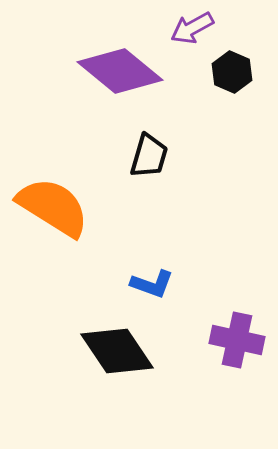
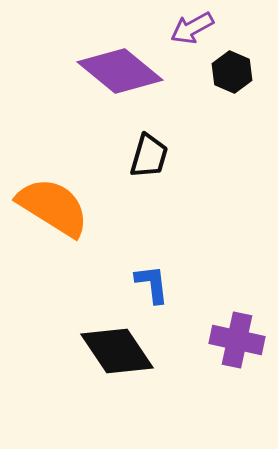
blue L-shape: rotated 117 degrees counterclockwise
